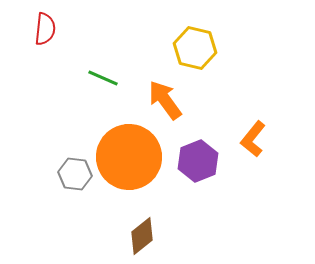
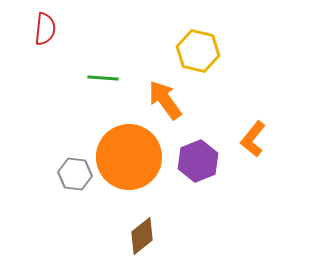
yellow hexagon: moved 3 px right, 3 px down
green line: rotated 20 degrees counterclockwise
